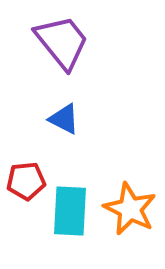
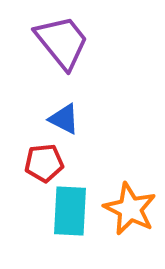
red pentagon: moved 18 px right, 18 px up
